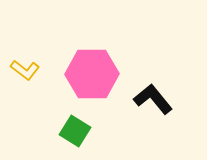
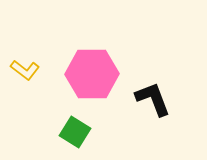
black L-shape: rotated 18 degrees clockwise
green square: moved 1 px down
